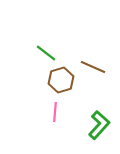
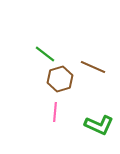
green line: moved 1 px left, 1 px down
brown hexagon: moved 1 px left, 1 px up
green L-shape: rotated 72 degrees clockwise
